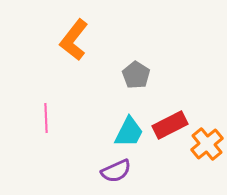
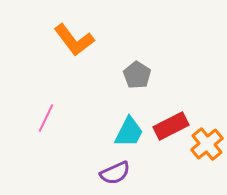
orange L-shape: rotated 75 degrees counterclockwise
gray pentagon: moved 1 px right
pink line: rotated 28 degrees clockwise
red rectangle: moved 1 px right, 1 px down
purple semicircle: moved 1 px left, 2 px down
